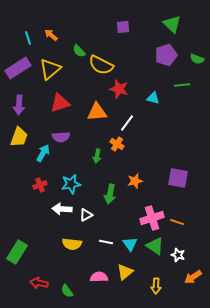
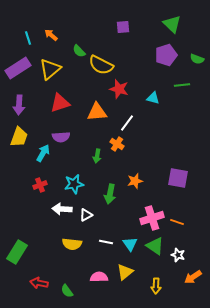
cyan star at (71, 184): moved 3 px right
